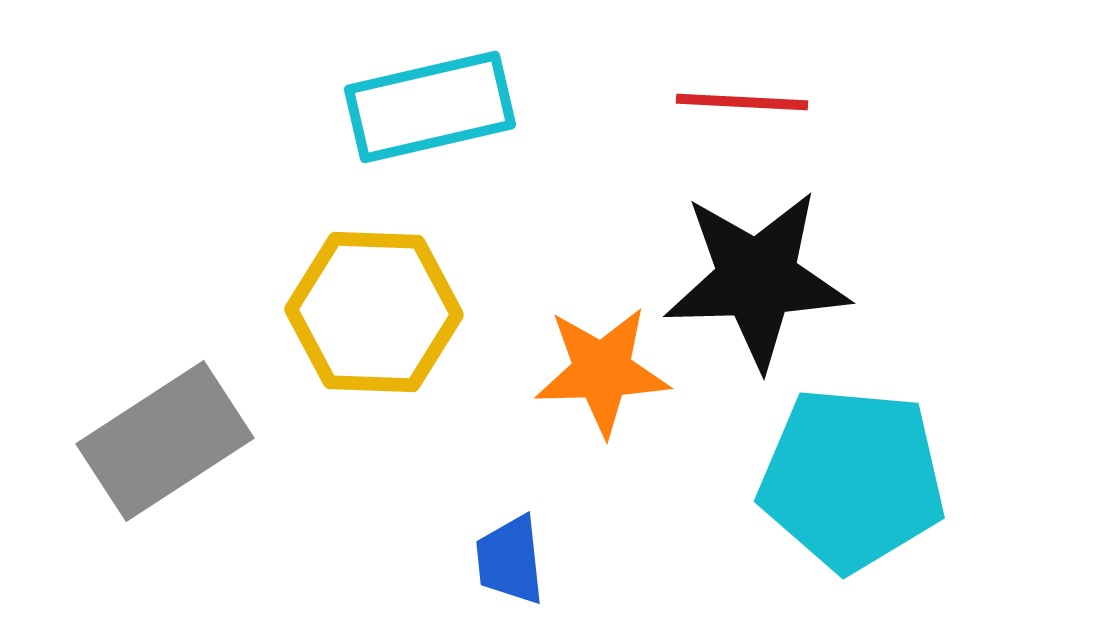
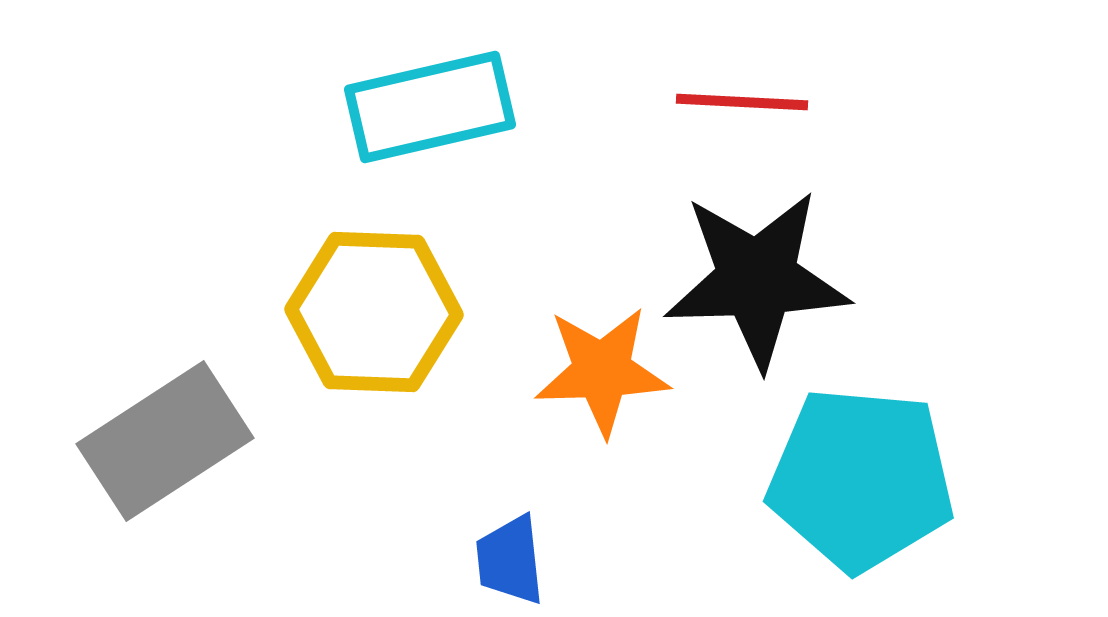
cyan pentagon: moved 9 px right
